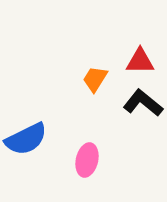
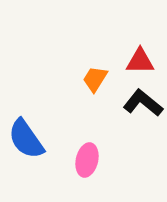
blue semicircle: rotated 81 degrees clockwise
